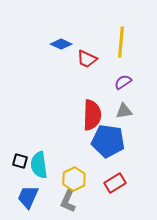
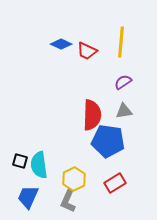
red trapezoid: moved 8 px up
